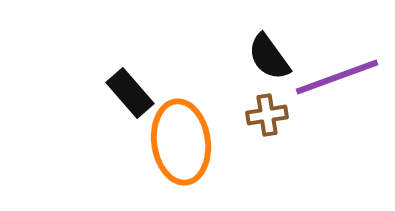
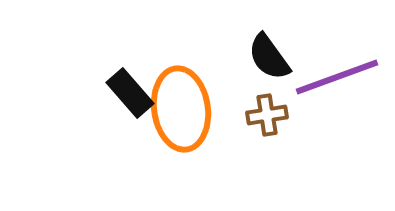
orange ellipse: moved 33 px up
